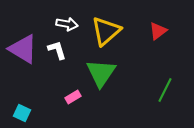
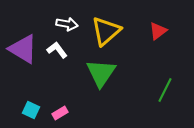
white L-shape: rotated 20 degrees counterclockwise
pink rectangle: moved 13 px left, 16 px down
cyan square: moved 9 px right, 3 px up
